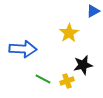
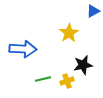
green line: rotated 42 degrees counterclockwise
